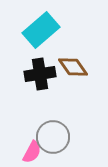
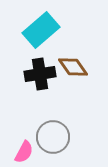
pink semicircle: moved 8 px left
